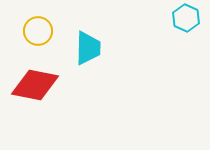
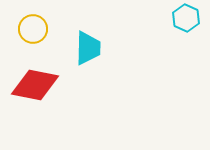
yellow circle: moved 5 px left, 2 px up
